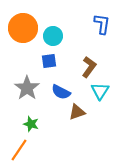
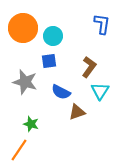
gray star: moved 2 px left, 6 px up; rotated 20 degrees counterclockwise
